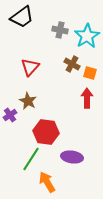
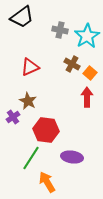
red triangle: rotated 24 degrees clockwise
orange square: rotated 24 degrees clockwise
red arrow: moved 1 px up
purple cross: moved 3 px right, 2 px down
red hexagon: moved 2 px up
green line: moved 1 px up
